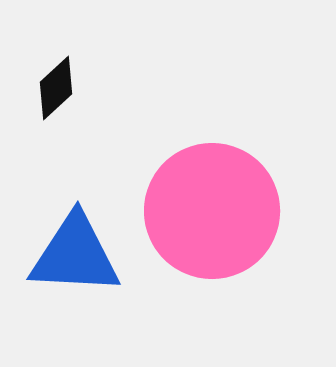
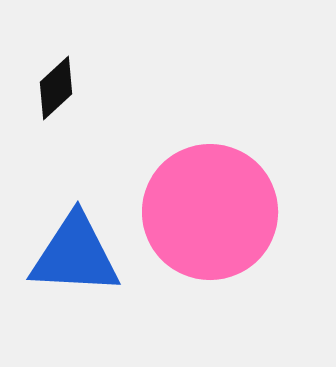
pink circle: moved 2 px left, 1 px down
